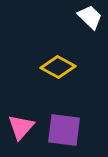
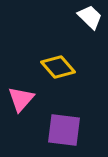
yellow diamond: rotated 20 degrees clockwise
pink triangle: moved 28 px up
